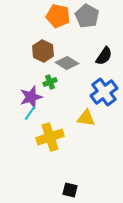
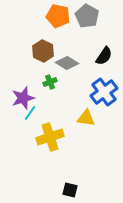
purple star: moved 8 px left, 1 px down
